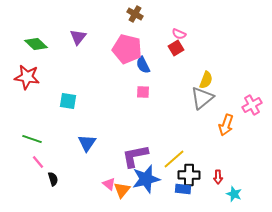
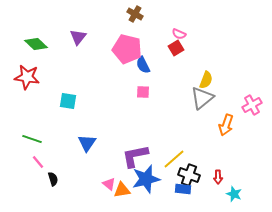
black cross: rotated 20 degrees clockwise
orange triangle: rotated 42 degrees clockwise
